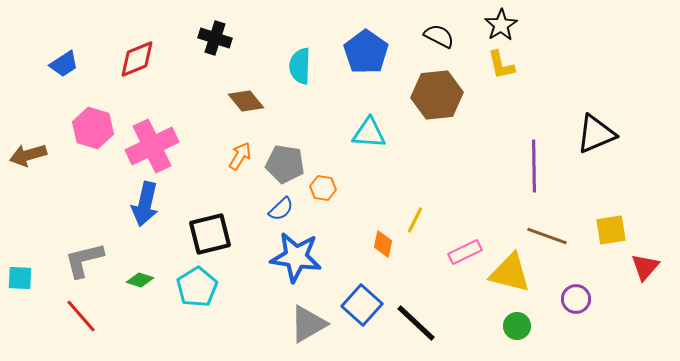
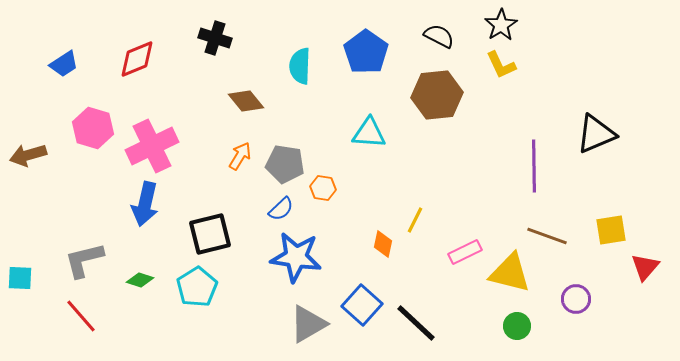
yellow L-shape: rotated 12 degrees counterclockwise
